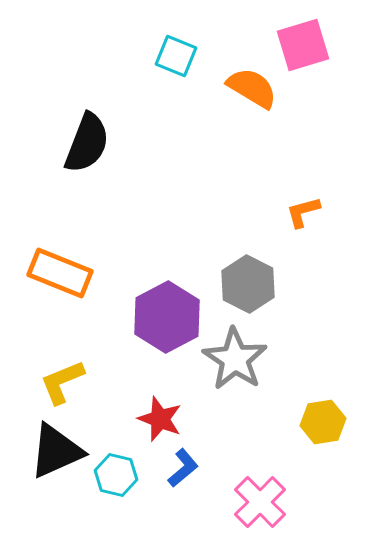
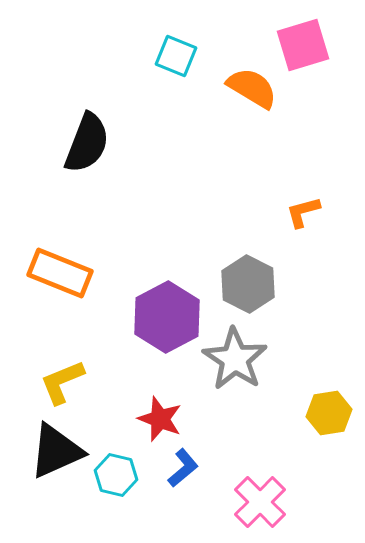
yellow hexagon: moved 6 px right, 9 px up
